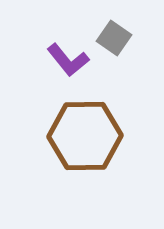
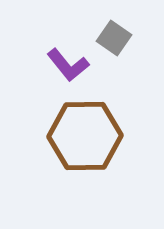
purple L-shape: moved 5 px down
